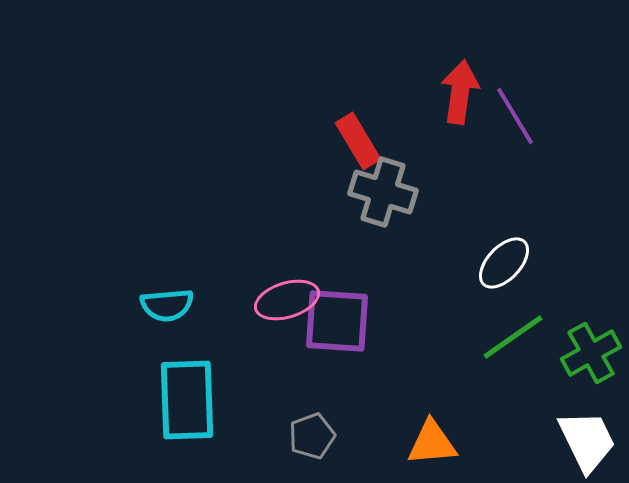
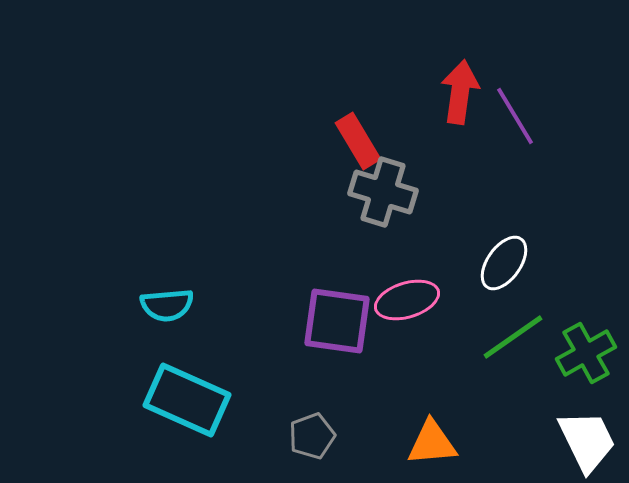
white ellipse: rotated 8 degrees counterclockwise
pink ellipse: moved 120 px right
purple square: rotated 4 degrees clockwise
green cross: moved 5 px left
cyan rectangle: rotated 64 degrees counterclockwise
